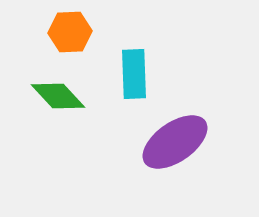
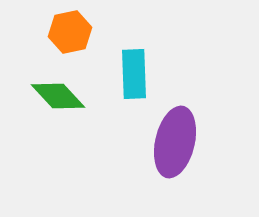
orange hexagon: rotated 9 degrees counterclockwise
purple ellipse: rotated 42 degrees counterclockwise
